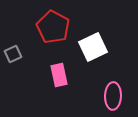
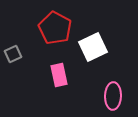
red pentagon: moved 2 px right, 1 px down
